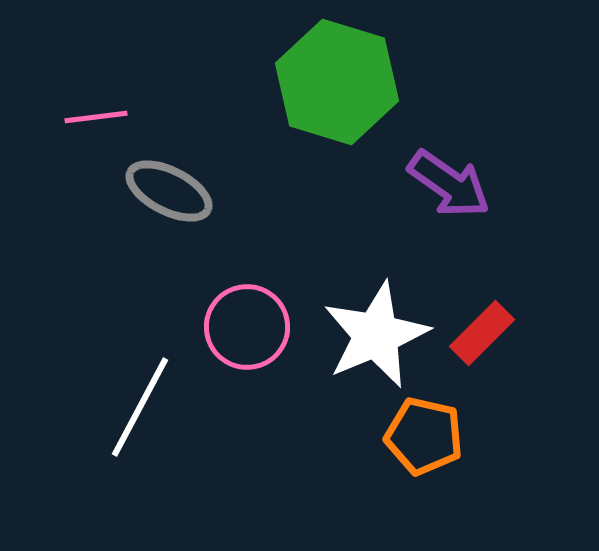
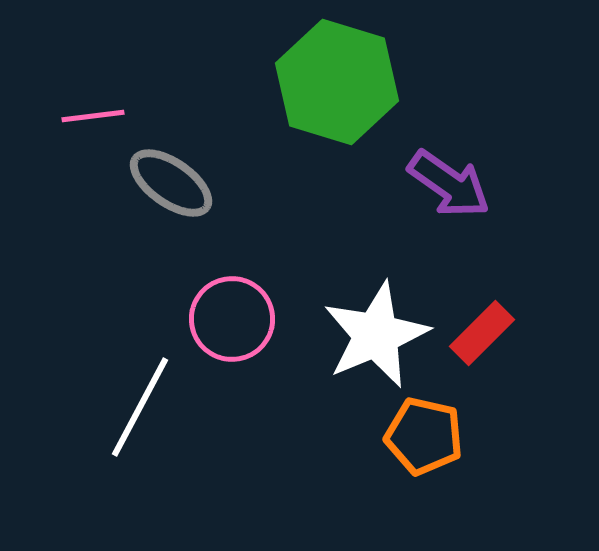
pink line: moved 3 px left, 1 px up
gray ellipse: moved 2 px right, 8 px up; rotated 8 degrees clockwise
pink circle: moved 15 px left, 8 px up
